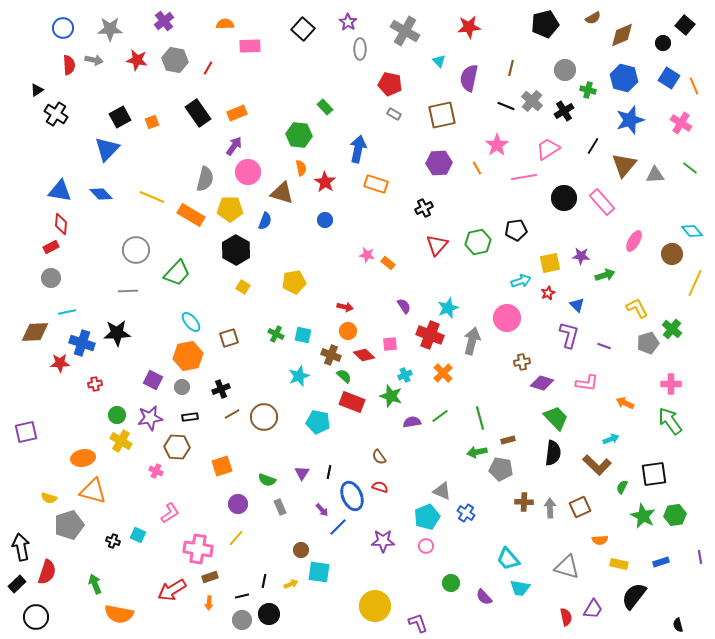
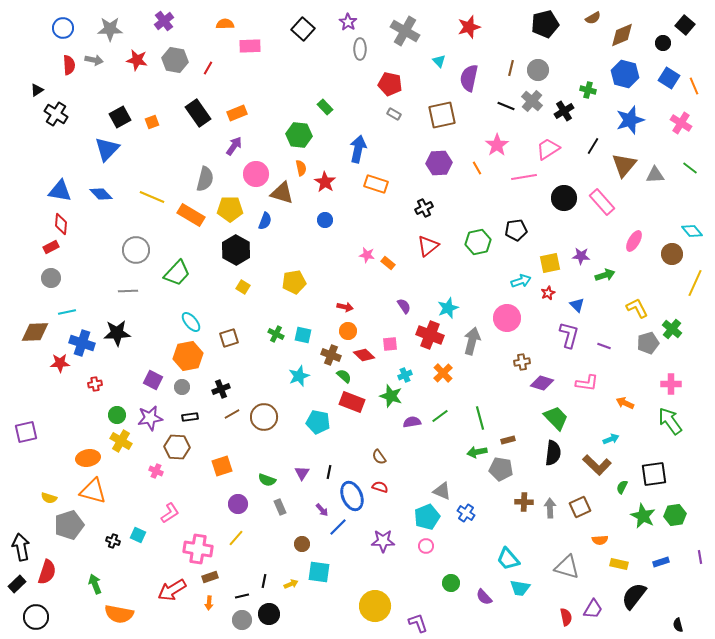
red star at (469, 27): rotated 10 degrees counterclockwise
gray circle at (565, 70): moved 27 px left
blue hexagon at (624, 78): moved 1 px right, 4 px up
pink circle at (248, 172): moved 8 px right, 2 px down
red triangle at (437, 245): moved 9 px left, 1 px down; rotated 10 degrees clockwise
orange ellipse at (83, 458): moved 5 px right
brown circle at (301, 550): moved 1 px right, 6 px up
